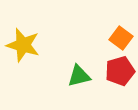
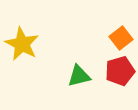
orange square: rotated 15 degrees clockwise
yellow star: moved 1 px left, 1 px up; rotated 12 degrees clockwise
